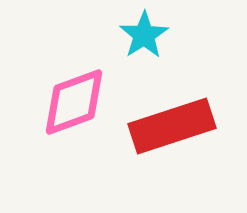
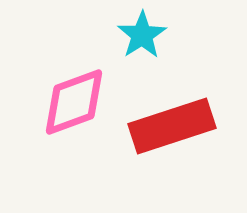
cyan star: moved 2 px left
